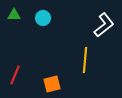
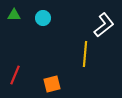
yellow line: moved 6 px up
